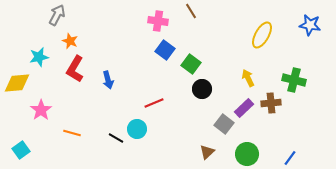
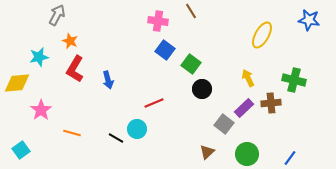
blue star: moved 1 px left, 5 px up
